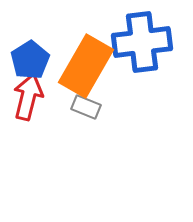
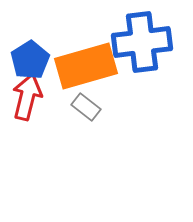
orange rectangle: rotated 44 degrees clockwise
red arrow: moved 1 px left
gray rectangle: rotated 16 degrees clockwise
